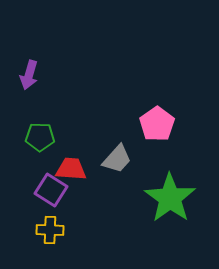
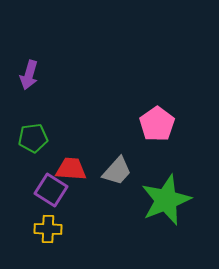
green pentagon: moved 7 px left, 1 px down; rotated 8 degrees counterclockwise
gray trapezoid: moved 12 px down
green star: moved 4 px left, 2 px down; rotated 15 degrees clockwise
yellow cross: moved 2 px left, 1 px up
